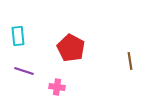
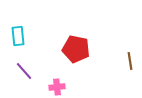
red pentagon: moved 5 px right, 1 px down; rotated 16 degrees counterclockwise
purple line: rotated 30 degrees clockwise
pink cross: rotated 14 degrees counterclockwise
